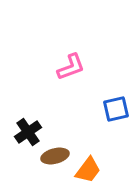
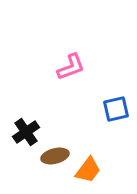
black cross: moved 2 px left
